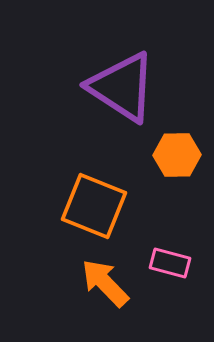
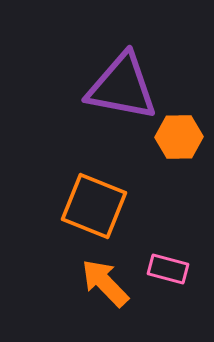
purple triangle: rotated 22 degrees counterclockwise
orange hexagon: moved 2 px right, 18 px up
pink rectangle: moved 2 px left, 6 px down
